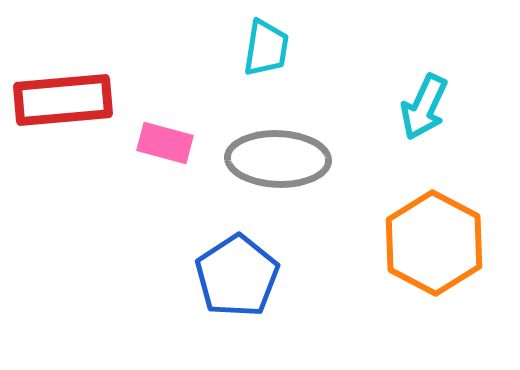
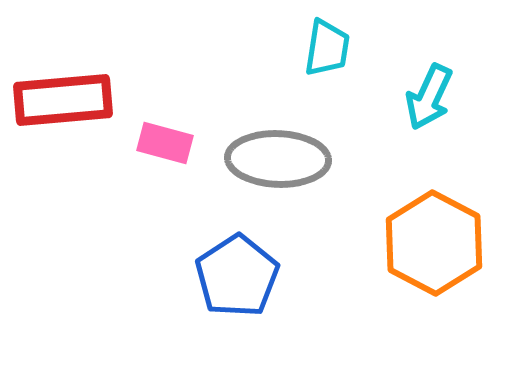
cyan trapezoid: moved 61 px right
cyan arrow: moved 5 px right, 10 px up
